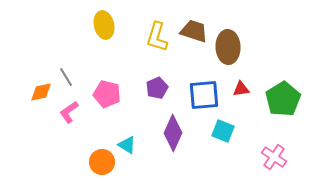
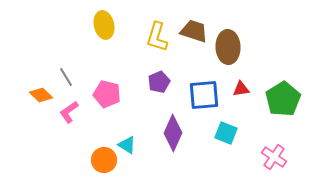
purple pentagon: moved 2 px right, 6 px up
orange diamond: moved 3 px down; rotated 55 degrees clockwise
cyan square: moved 3 px right, 2 px down
orange circle: moved 2 px right, 2 px up
